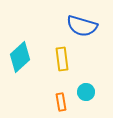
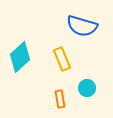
yellow rectangle: rotated 15 degrees counterclockwise
cyan circle: moved 1 px right, 4 px up
orange rectangle: moved 1 px left, 3 px up
